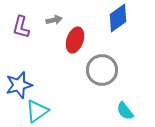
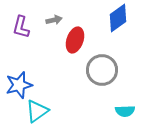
cyan semicircle: rotated 54 degrees counterclockwise
